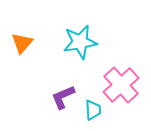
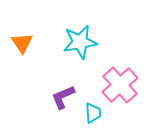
orange triangle: rotated 15 degrees counterclockwise
pink cross: moved 1 px left
cyan trapezoid: moved 3 px down
